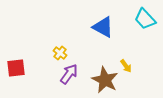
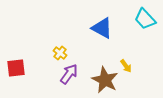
blue triangle: moved 1 px left, 1 px down
